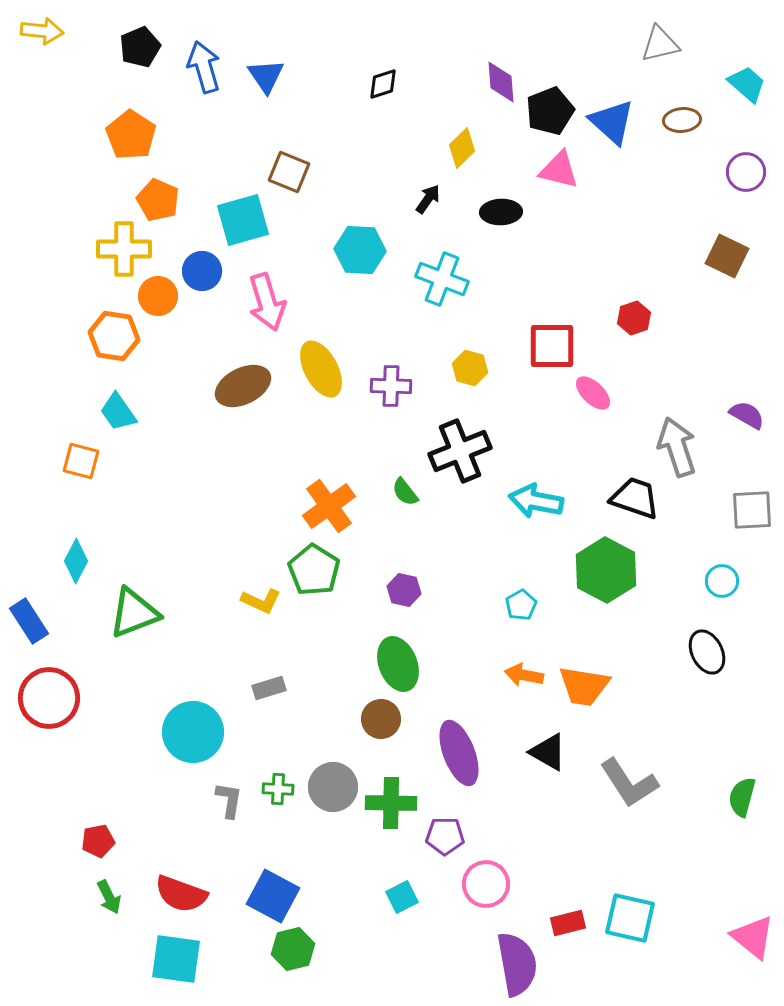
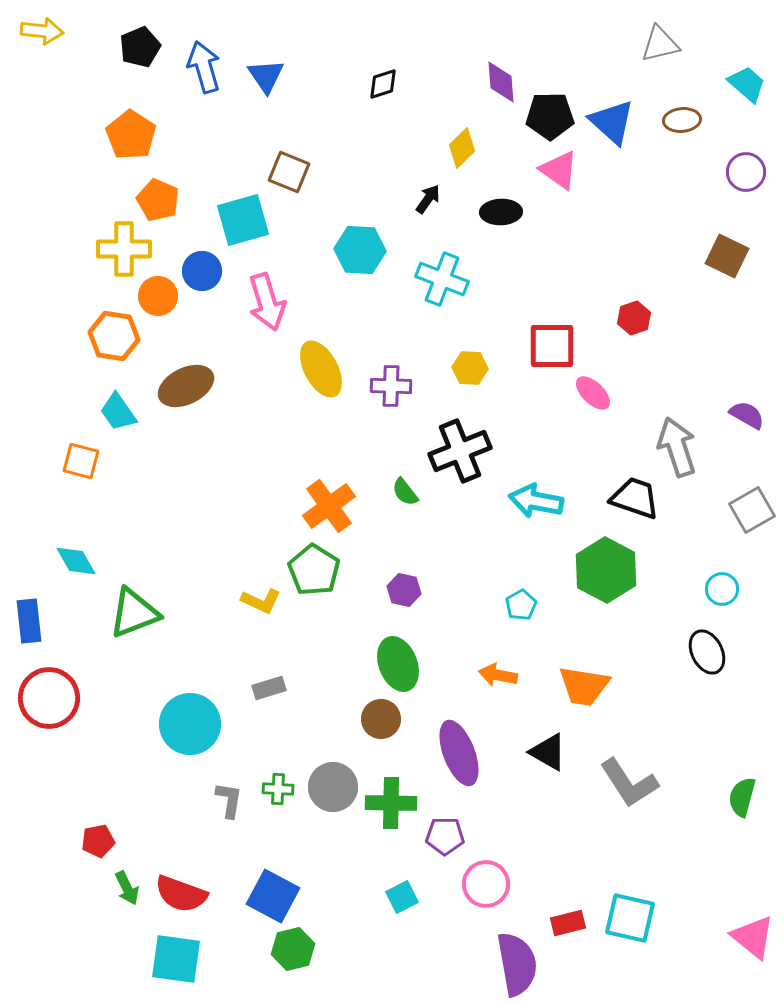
black pentagon at (550, 111): moved 5 px down; rotated 21 degrees clockwise
pink triangle at (559, 170): rotated 21 degrees clockwise
yellow hexagon at (470, 368): rotated 12 degrees counterclockwise
brown ellipse at (243, 386): moved 57 px left
gray square at (752, 510): rotated 27 degrees counterclockwise
cyan diamond at (76, 561): rotated 57 degrees counterclockwise
cyan circle at (722, 581): moved 8 px down
blue rectangle at (29, 621): rotated 27 degrees clockwise
orange arrow at (524, 675): moved 26 px left
cyan circle at (193, 732): moved 3 px left, 8 px up
green arrow at (109, 897): moved 18 px right, 9 px up
